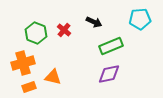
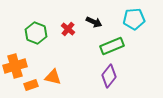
cyan pentagon: moved 6 px left
red cross: moved 4 px right, 1 px up
green rectangle: moved 1 px right
orange cross: moved 8 px left, 3 px down
purple diamond: moved 2 px down; rotated 40 degrees counterclockwise
orange rectangle: moved 2 px right, 2 px up
